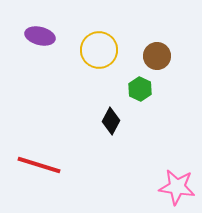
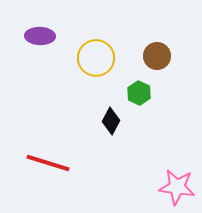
purple ellipse: rotated 12 degrees counterclockwise
yellow circle: moved 3 px left, 8 px down
green hexagon: moved 1 px left, 4 px down
red line: moved 9 px right, 2 px up
